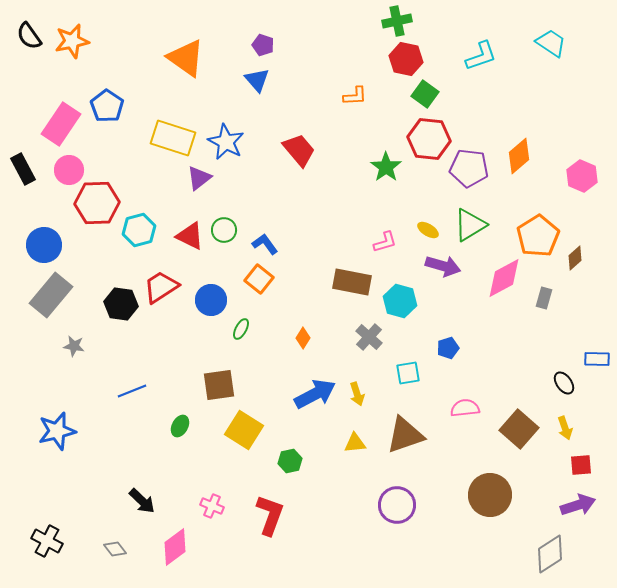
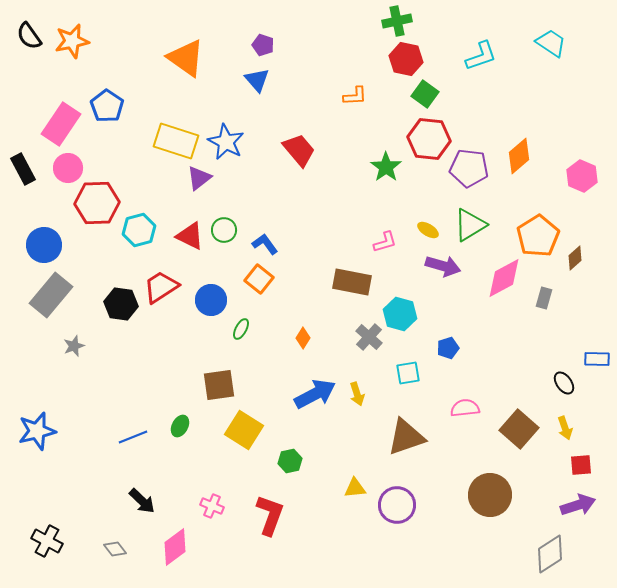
yellow rectangle at (173, 138): moved 3 px right, 3 px down
pink circle at (69, 170): moved 1 px left, 2 px up
cyan hexagon at (400, 301): moved 13 px down
gray star at (74, 346): rotated 30 degrees counterclockwise
blue line at (132, 391): moved 1 px right, 46 px down
blue star at (57, 431): moved 20 px left
brown triangle at (405, 435): moved 1 px right, 2 px down
yellow triangle at (355, 443): moved 45 px down
